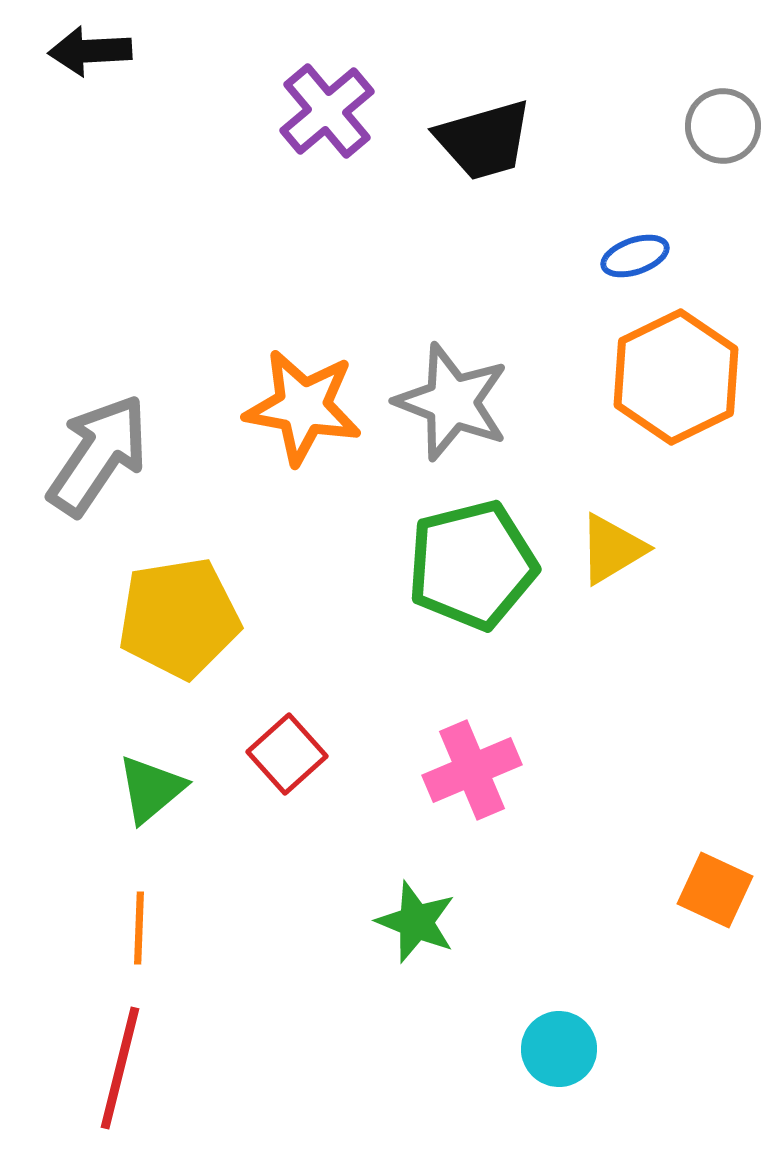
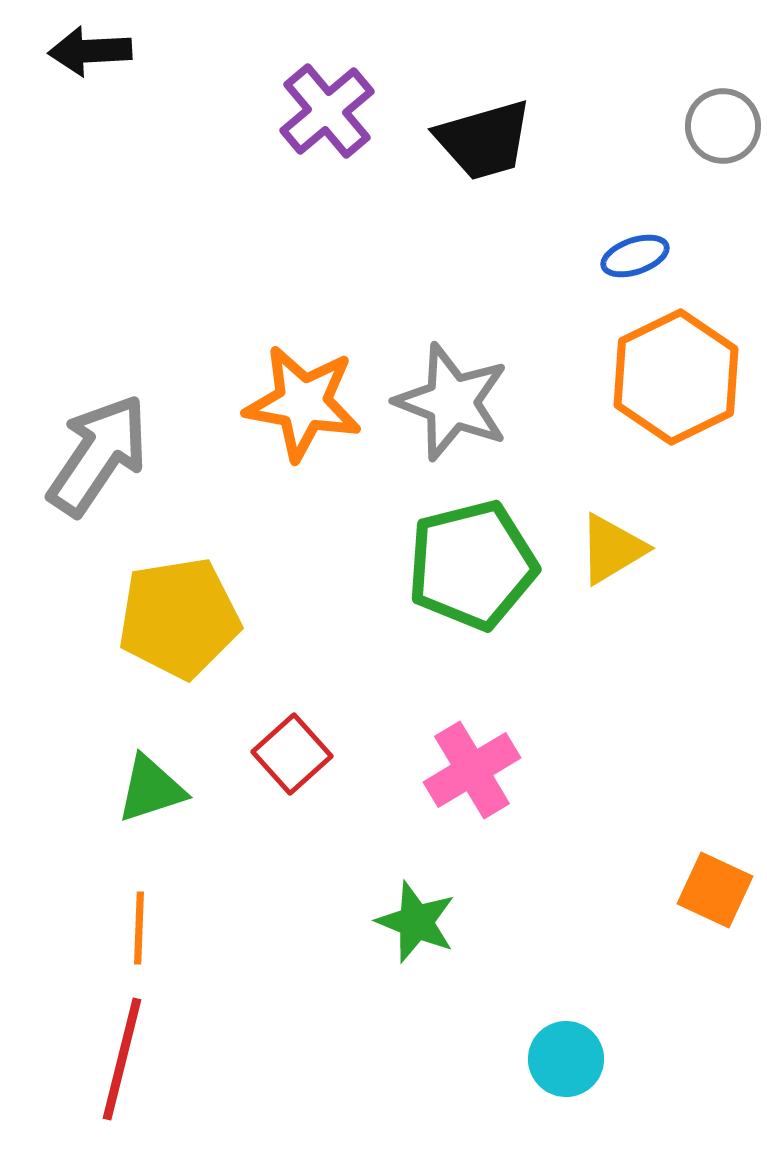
orange star: moved 4 px up
red square: moved 5 px right
pink cross: rotated 8 degrees counterclockwise
green triangle: rotated 22 degrees clockwise
cyan circle: moved 7 px right, 10 px down
red line: moved 2 px right, 9 px up
